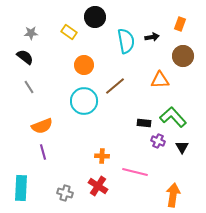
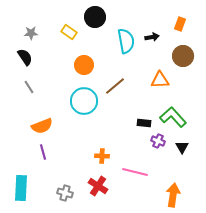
black semicircle: rotated 18 degrees clockwise
